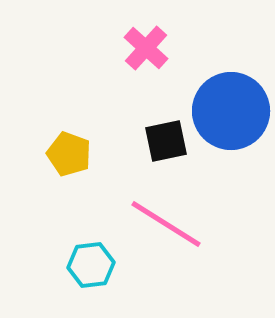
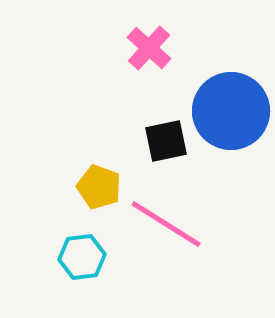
pink cross: moved 3 px right
yellow pentagon: moved 30 px right, 33 px down
cyan hexagon: moved 9 px left, 8 px up
